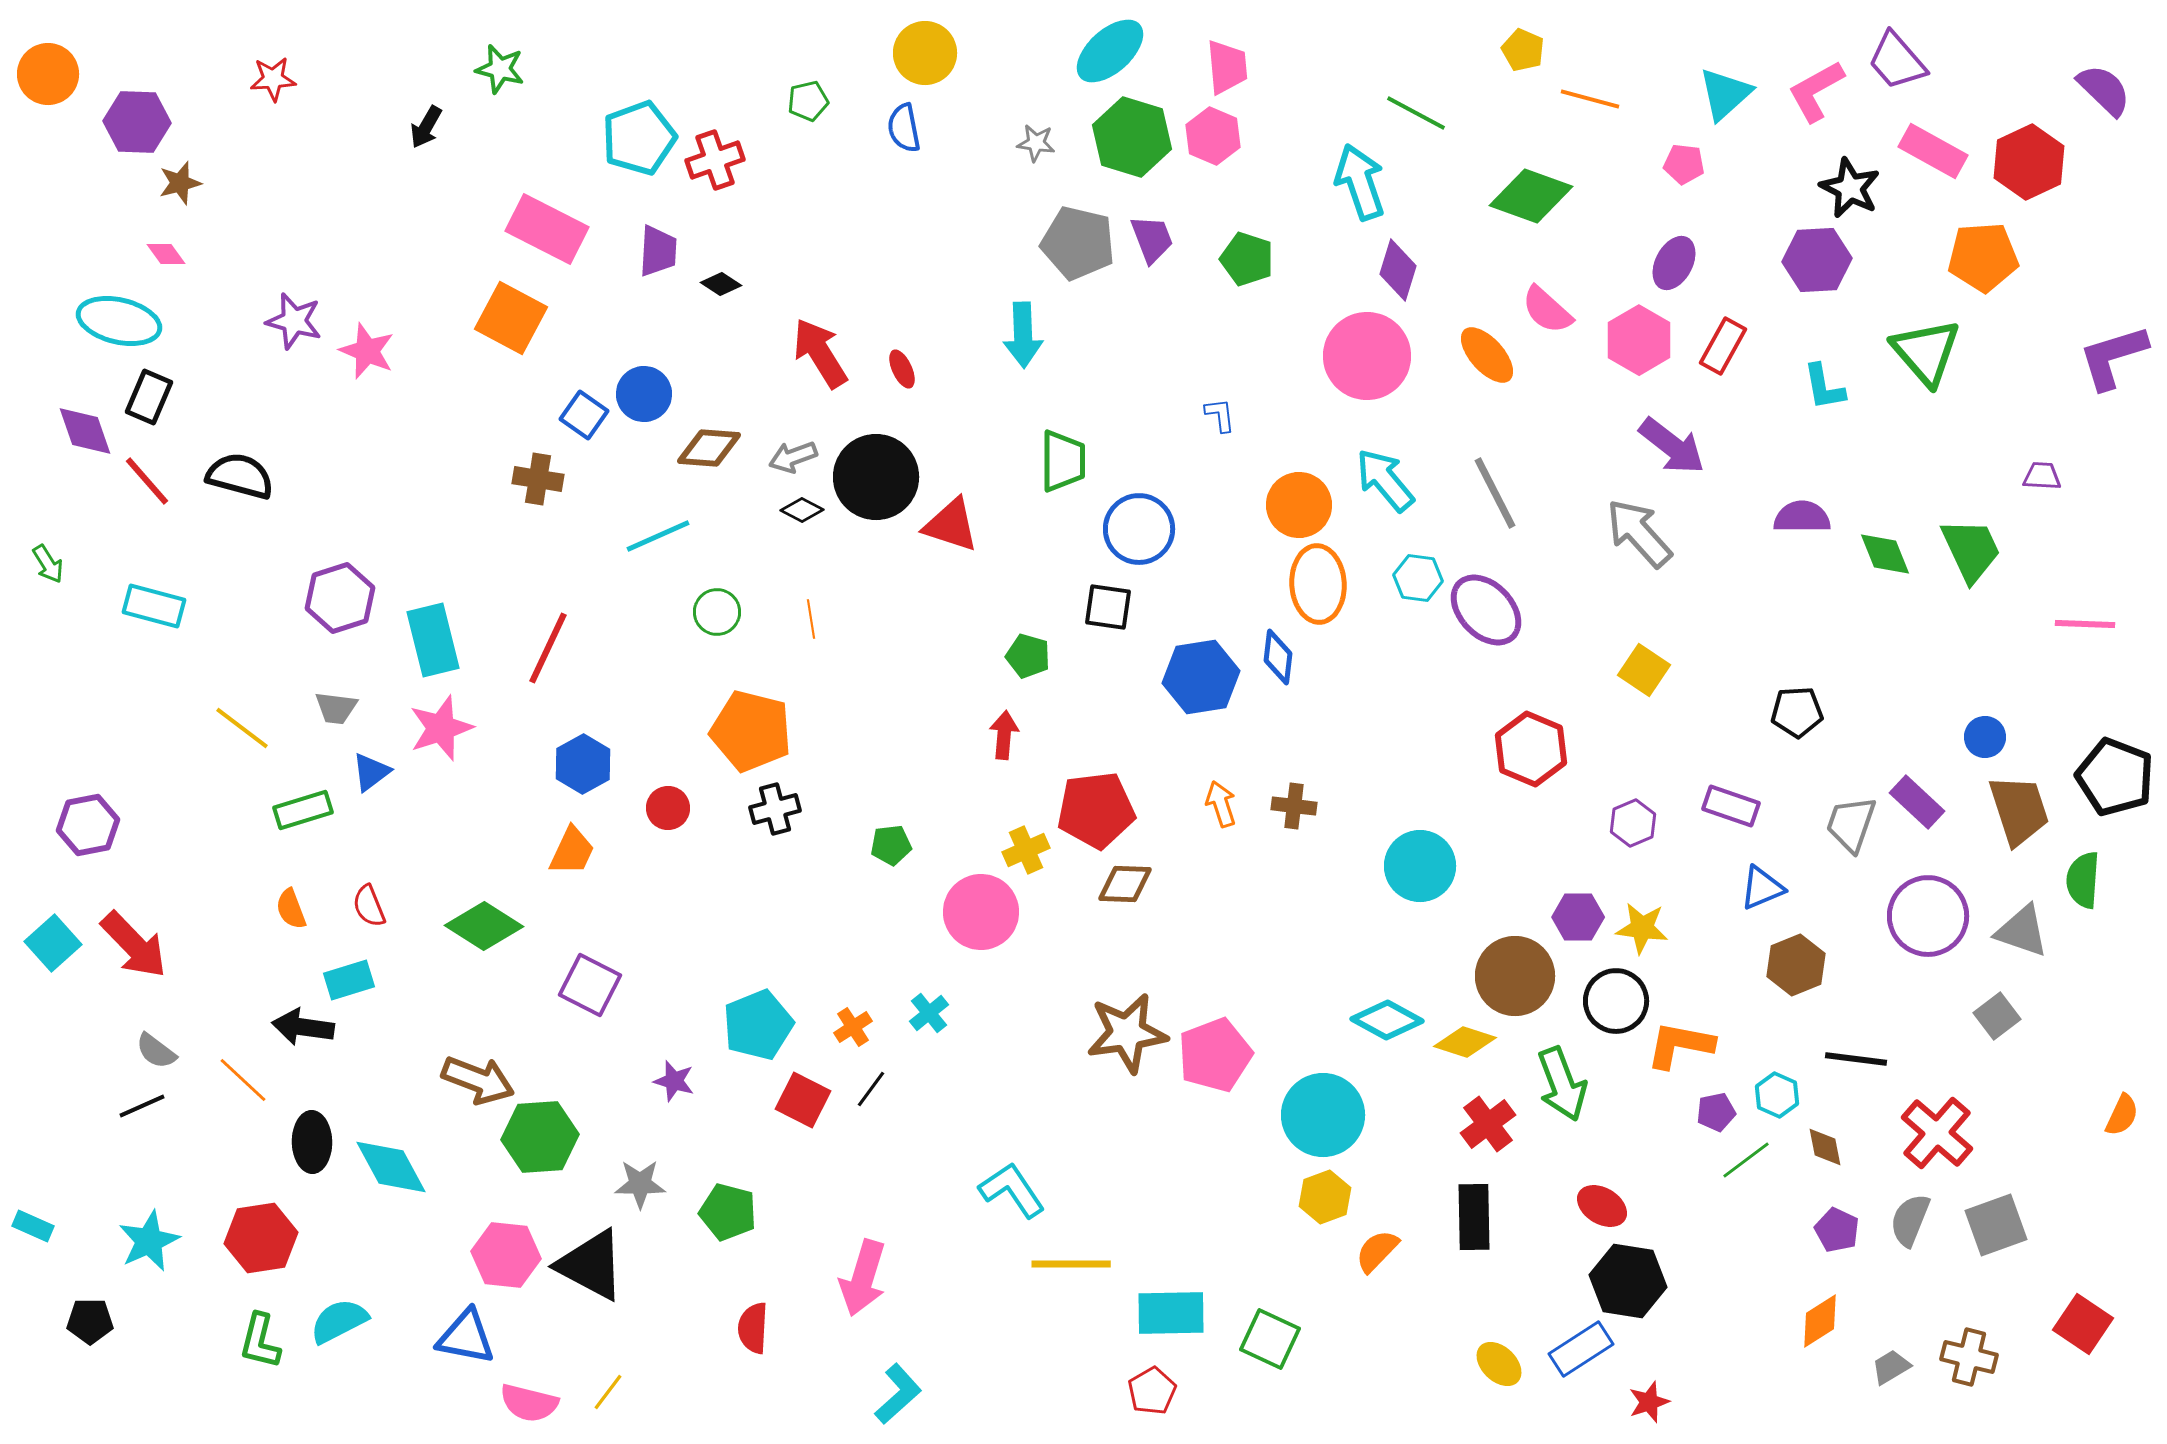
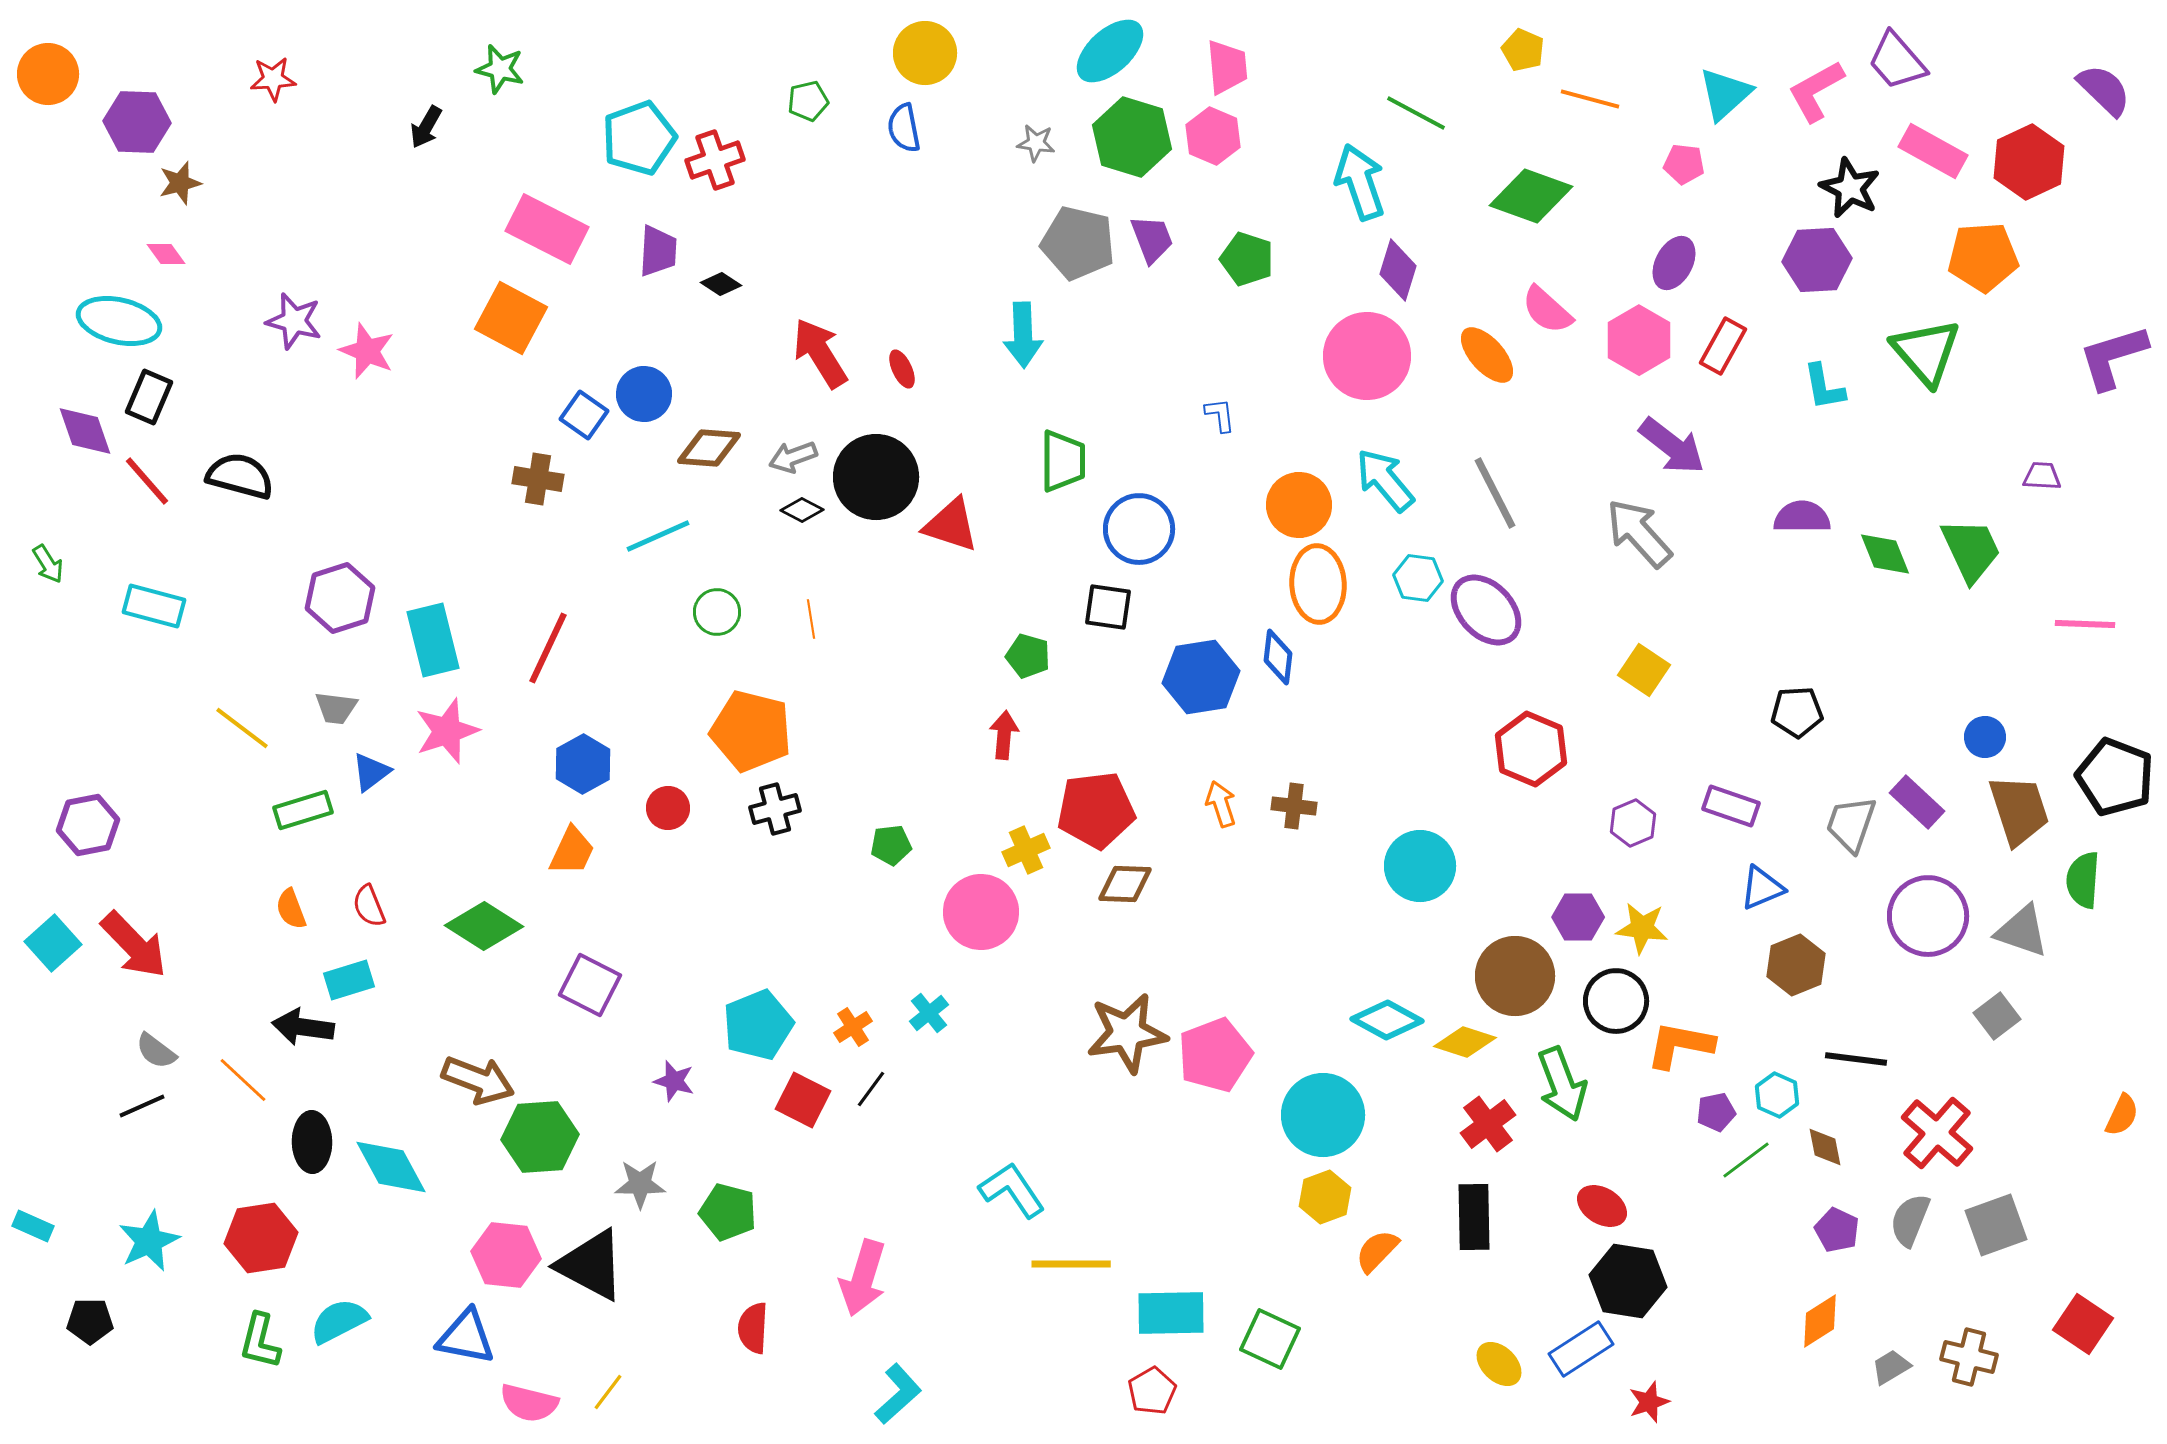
pink star at (441, 728): moved 6 px right, 3 px down
